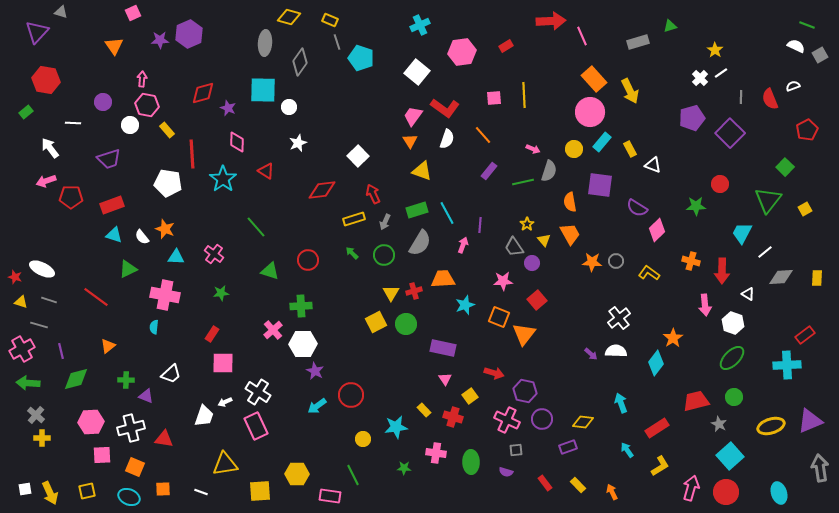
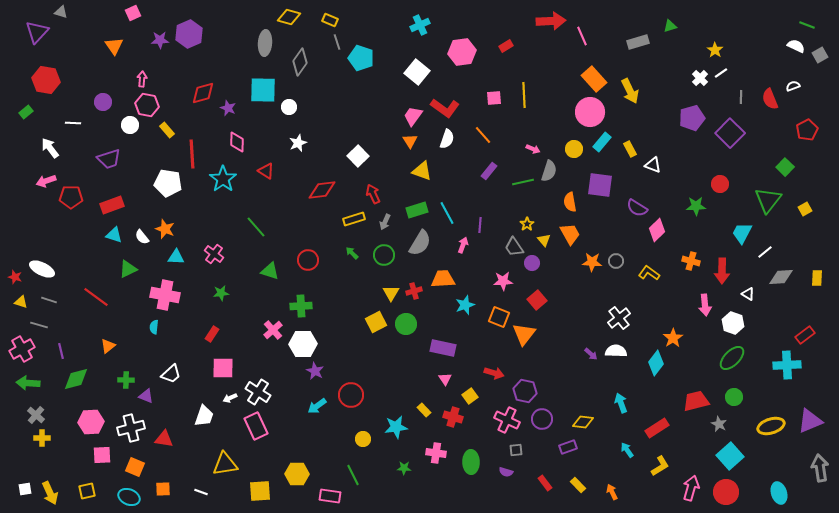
pink square at (223, 363): moved 5 px down
white arrow at (225, 402): moved 5 px right, 4 px up
